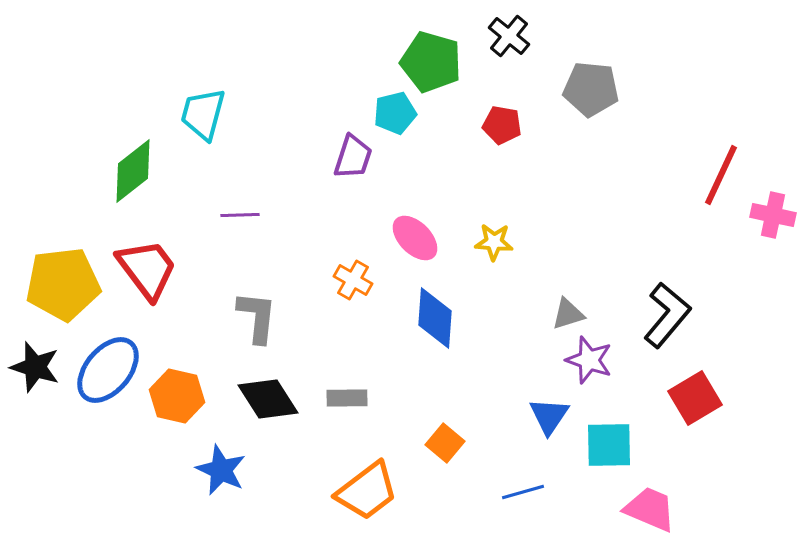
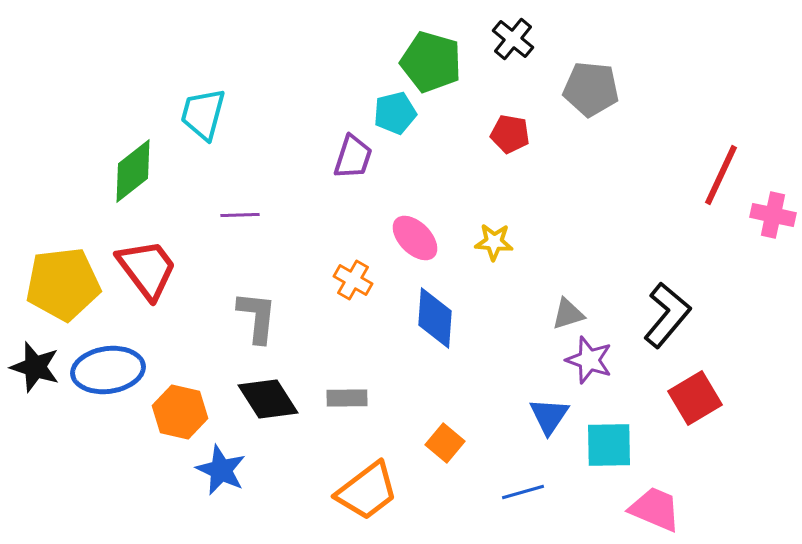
black cross: moved 4 px right, 3 px down
red pentagon: moved 8 px right, 9 px down
blue ellipse: rotated 42 degrees clockwise
orange hexagon: moved 3 px right, 16 px down
pink trapezoid: moved 5 px right
